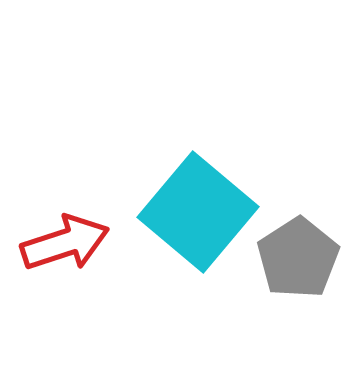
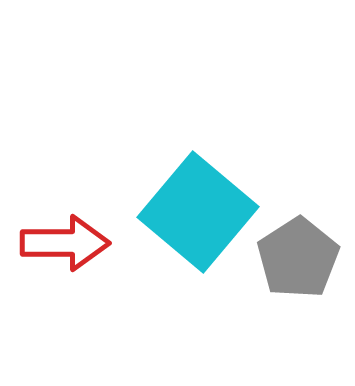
red arrow: rotated 18 degrees clockwise
